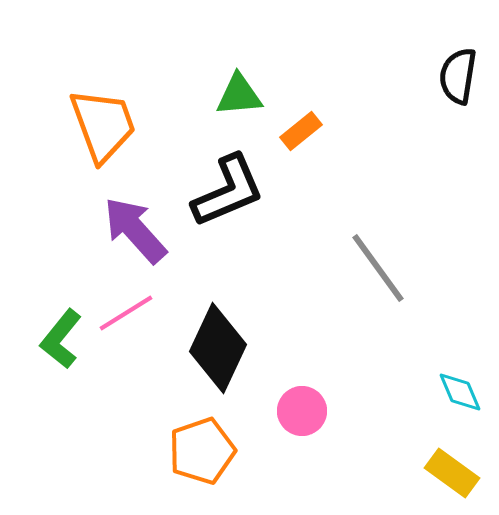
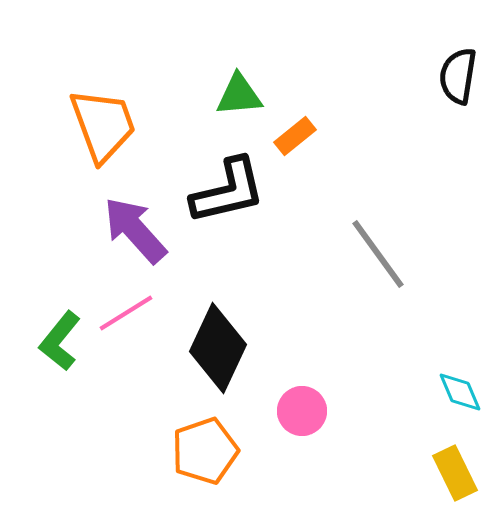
orange rectangle: moved 6 px left, 5 px down
black L-shape: rotated 10 degrees clockwise
gray line: moved 14 px up
green L-shape: moved 1 px left, 2 px down
orange pentagon: moved 3 px right
yellow rectangle: moved 3 px right; rotated 28 degrees clockwise
